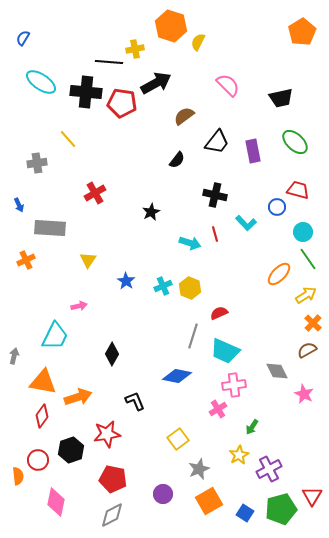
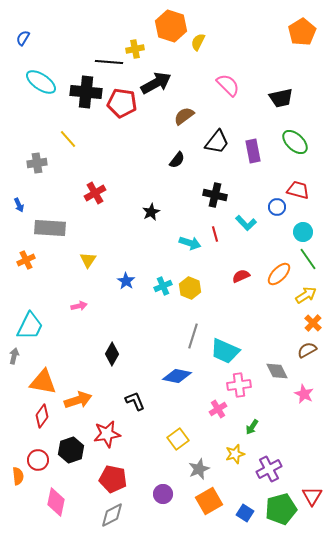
red semicircle at (219, 313): moved 22 px right, 37 px up
cyan trapezoid at (55, 336): moved 25 px left, 10 px up
pink cross at (234, 385): moved 5 px right
orange arrow at (78, 397): moved 3 px down
yellow star at (239, 455): moved 4 px left, 1 px up; rotated 12 degrees clockwise
